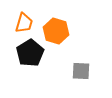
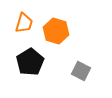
black pentagon: moved 9 px down
gray square: rotated 24 degrees clockwise
